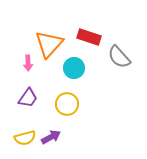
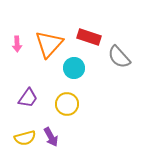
pink arrow: moved 11 px left, 19 px up
purple arrow: rotated 90 degrees clockwise
